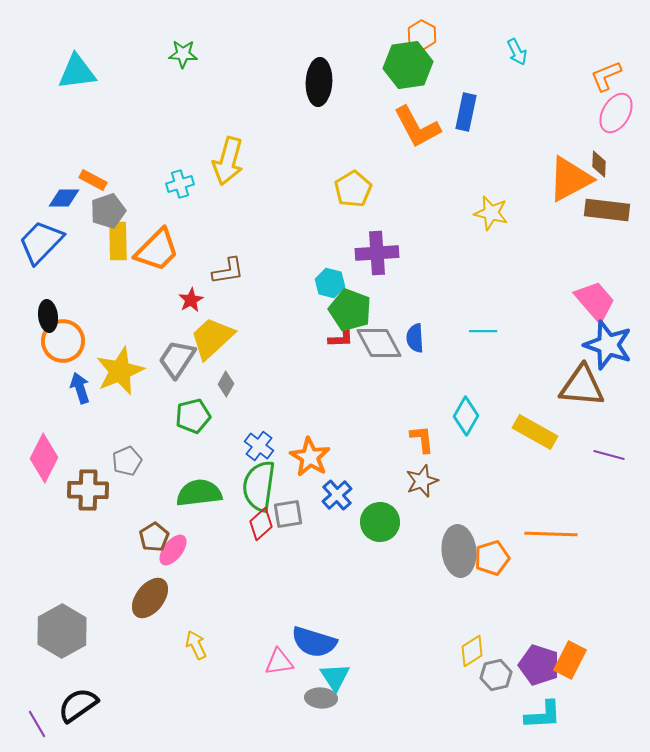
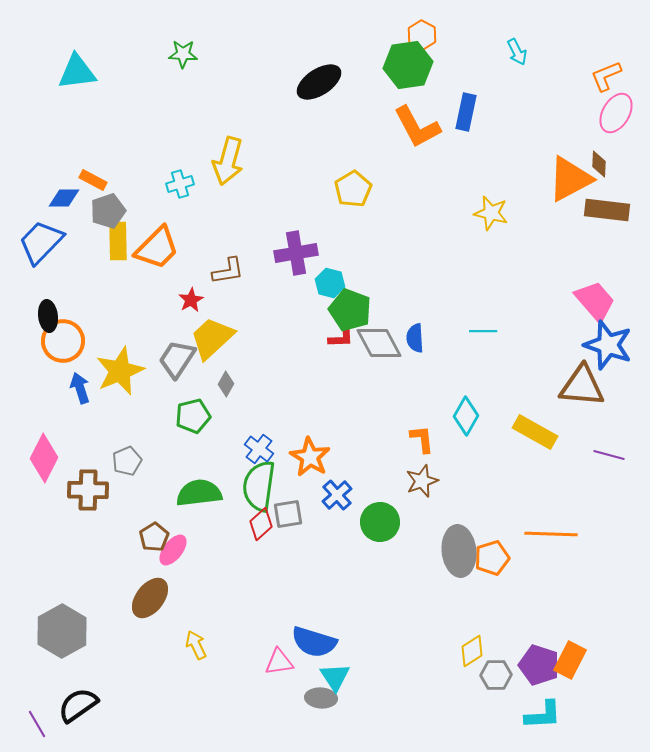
black ellipse at (319, 82): rotated 54 degrees clockwise
orange trapezoid at (157, 250): moved 2 px up
purple cross at (377, 253): moved 81 px left; rotated 6 degrees counterclockwise
blue cross at (259, 446): moved 3 px down
gray hexagon at (496, 675): rotated 12 degrees clockwise
